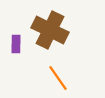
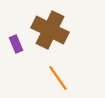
purple rectangle: rotated 24 degrees counterclockwise
